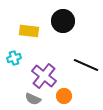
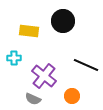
cyan cross: rotated 16 degrees clockwise
orange circle: moved 8 px right
